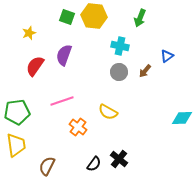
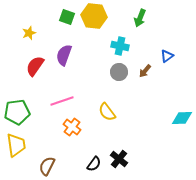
yellow semicircle: moved 1 px left; rotated 24 degrees clockwise
orange cross: moved 6 px left
